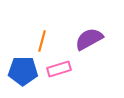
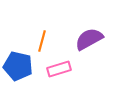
blue pentagon: moved 5 px left, 5 px up; rotated 12 degrees clockwise
